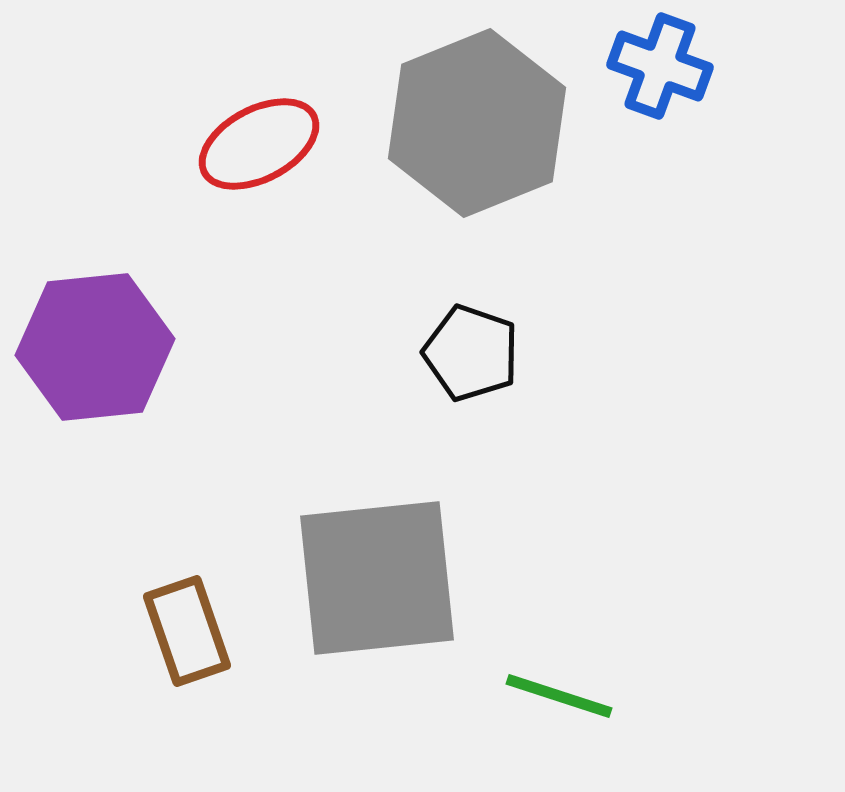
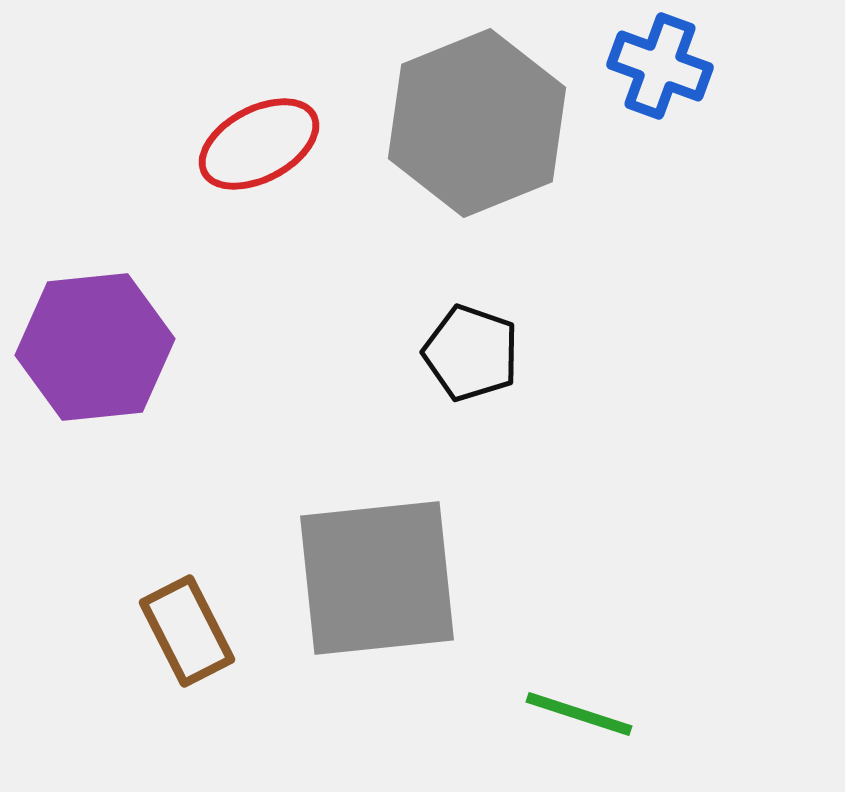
brown rectangle: rotated 8 degrees counterclockwise
green line: moved 20 px right, 18 px down
